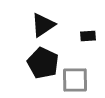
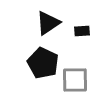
black triangle: moved 5 px right, 2 px up
black rectangle: moved 6 px left, 5 px up
